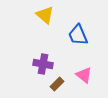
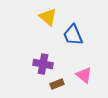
yellow triangle: moved 3 px right, 2 px down
blue trapezoid: moved 5 px left
brown rectangle: rotated 24 degrees clockwise
